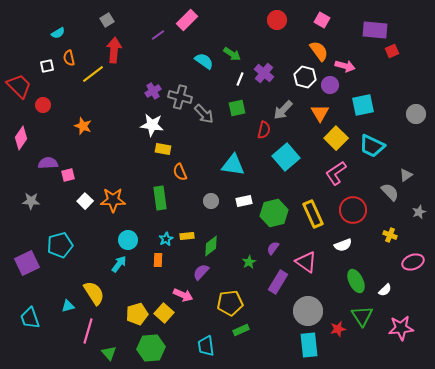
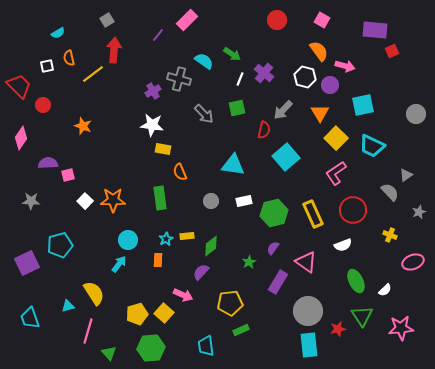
purple line at (158, 35): rotated 16 degrees counterclockwise
gray cross at (180, 97): moved 1 px left, 18 px up
